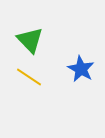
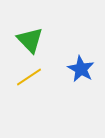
yellow line: rotated 68 degrees counterclockwise
